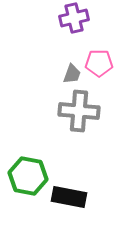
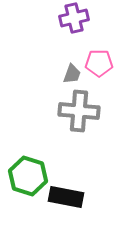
green hexagon: rotated 6 degrees clockwise
black rectangle: moved 3 px left
